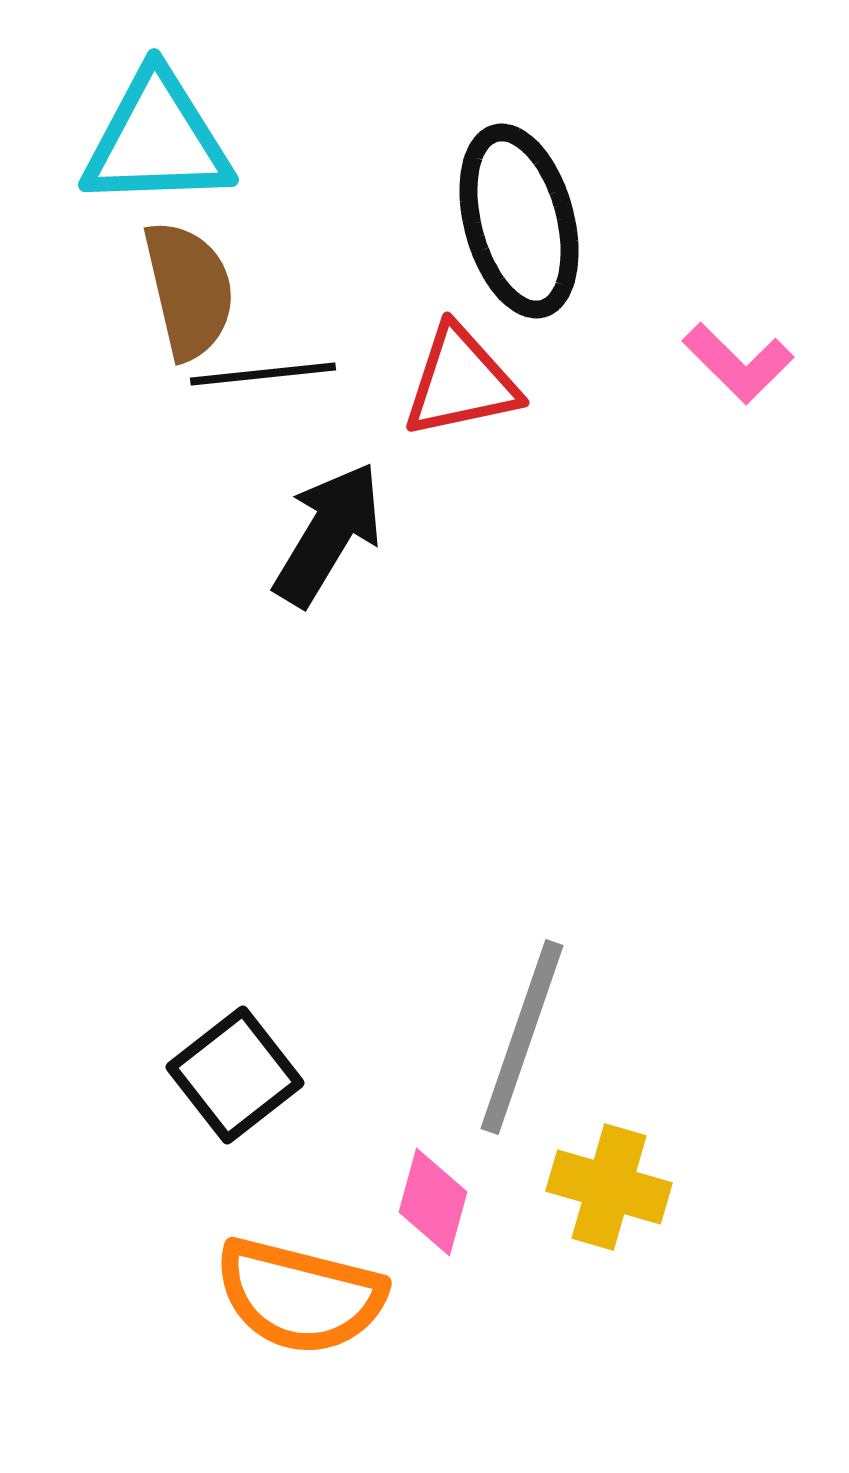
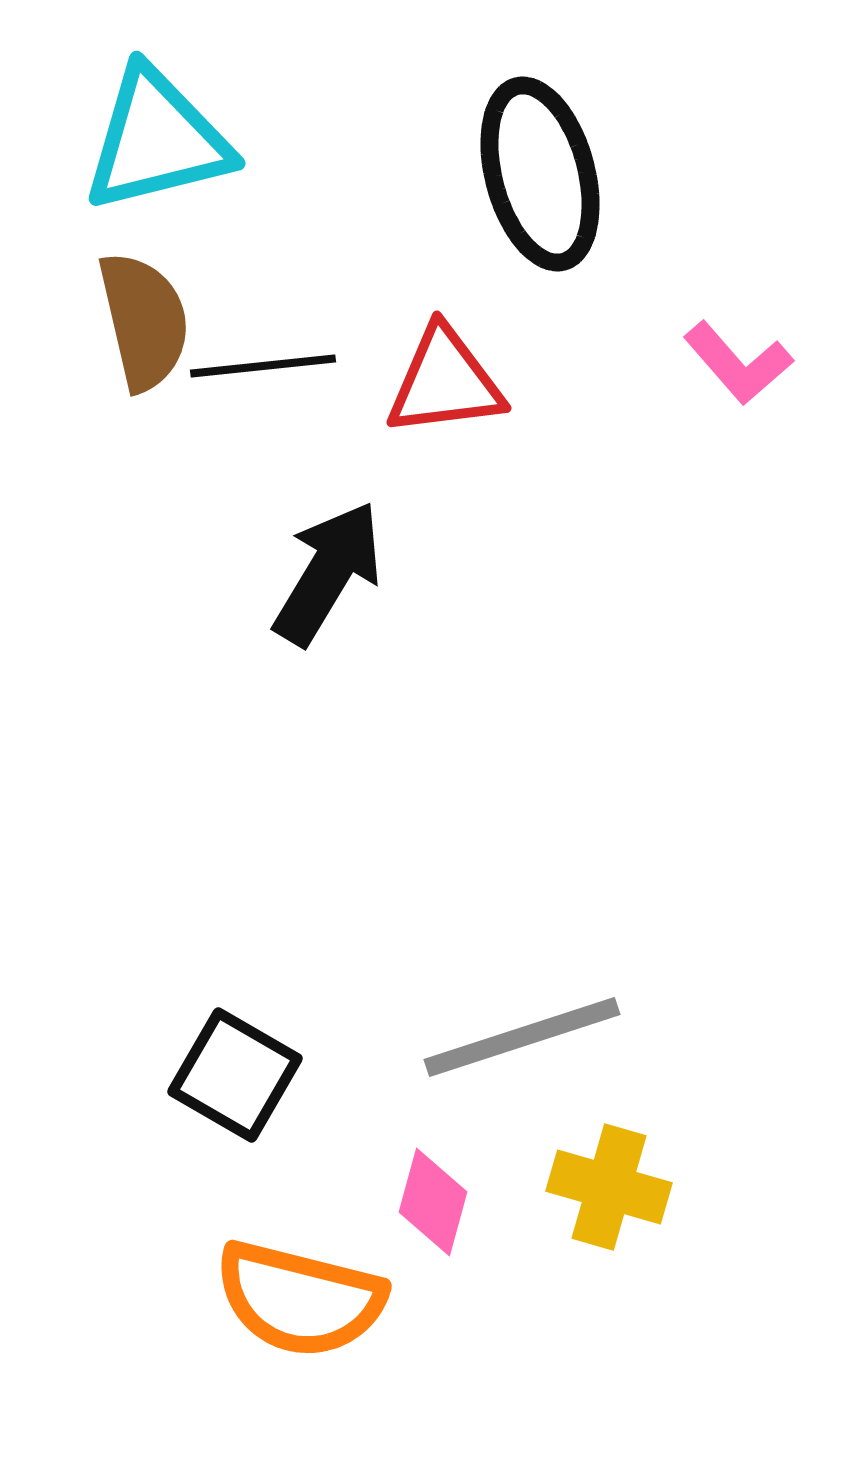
cyan triangle: rotated 12 degrees counterclockwise
black ellipse: moved 21 px right, 47 px up
brown semicircle: moved 45 px left, 31 px down
pink L-shape: rotated 4 degrees clockwise
black line: moved 8 px up
red triangle: moved 16 px left; rotated 5 degrees clockwise
black arrow: moved 39 px down
gray line: rotated 53 degrees clockwise
black square: rotated 22 degrees counterclockwise
orange semicircle: moved 3 px down
